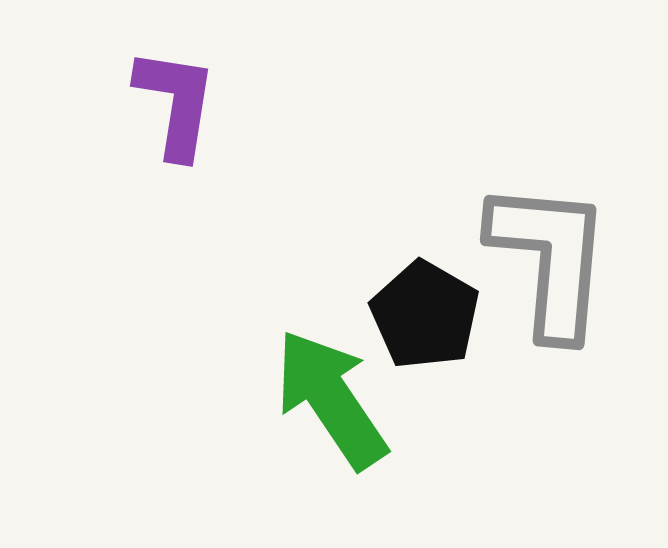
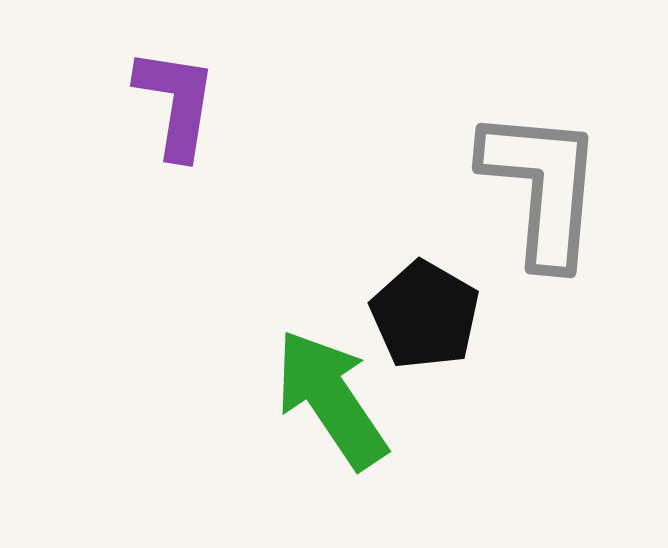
gray L-shape: moved 8 px left, 72 px up
